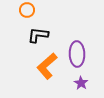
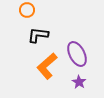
purple ellipse: rotated 25 degrees counterclockwise
purple star: moved 2 px left, 1 px up
